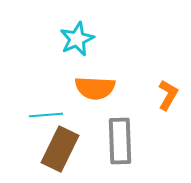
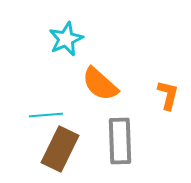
cyan star: moved 11 px left
orange semicircle: moved 5 px right, 4 px up; rotated 39 degrees clockwise
orange L-shape: rotated 16 degrees counterclockwise
